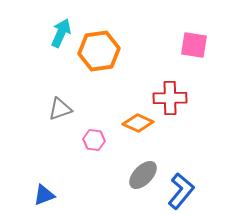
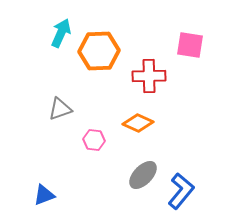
pink square: moved 4 px left
orange hexagon: rotated 6 degrees clockwise
red cross: moved 21 px left, 22 px up
